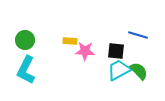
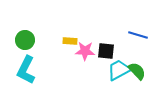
black square: moved 10 px left
green semicircle: moved 2 px left
